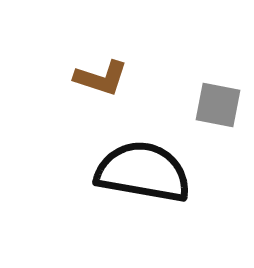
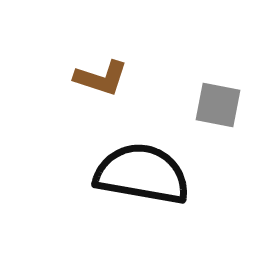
black semicircle: moved 1 px left, 2 px down
